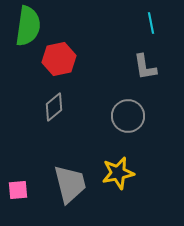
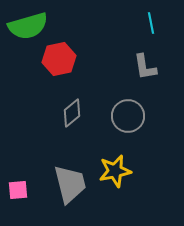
green semicircle: rotated 66 degrees clockwise
gray diamond: moved 18 px right, 6 px down
yellow star: moved 3 px left, 2 px up
